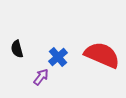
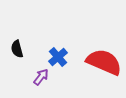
red semicircle: moved 2 px right, 7 px down
